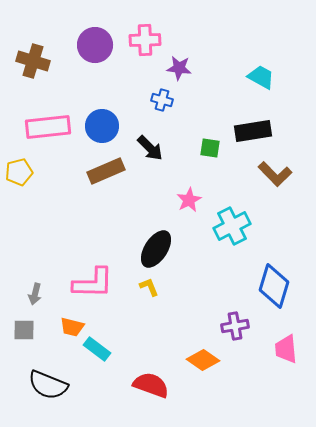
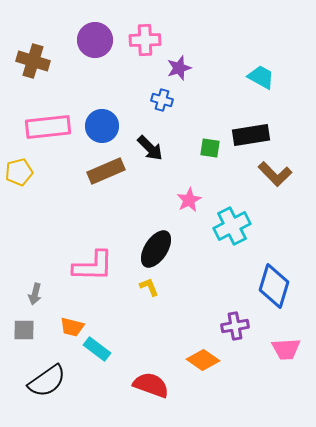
purple circle: moved 5 px up
purple star: rotated 25 degrees counterclockwise
black rectangle: moved 2 px left, 4 px down
pink L-shape: moved 17 px up
pink trapezoid: rotated 88 degrees counterclockwise
black semicircle: moved 1 px left, 4 px up; rotated 57 degrees counterclockwise
